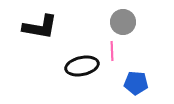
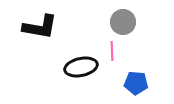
black ellipse: moved 1 px left, 1 px down
